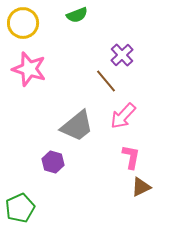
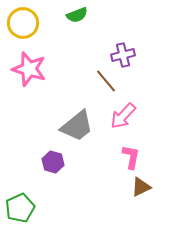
purple cross: moved 1 px right; rotated 30 degrees clockwise
